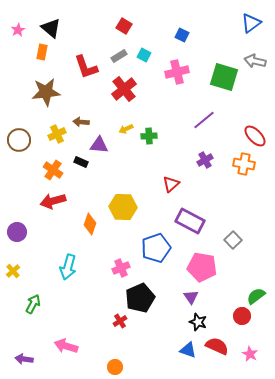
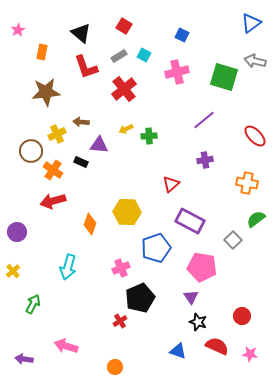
black triangle at (51, 28): moved 30 px right, 5 px down
brown circle at (19, 140): moved 12 px right, 11 px down
purple cross at (205, 160): rotated 21 degrees clockwise
orange cross at (244, 164): moved 3 px right, 19 px down
yellow hexagon at (123, 207): moved 4 px right, 5 px down
green semicircle at (256, 296): moved 77 px up
blue triangle at (188, 350): moved 10 px left, 1 px down
pink star at (250, 354): rotated 21 degrees counterclockwise
